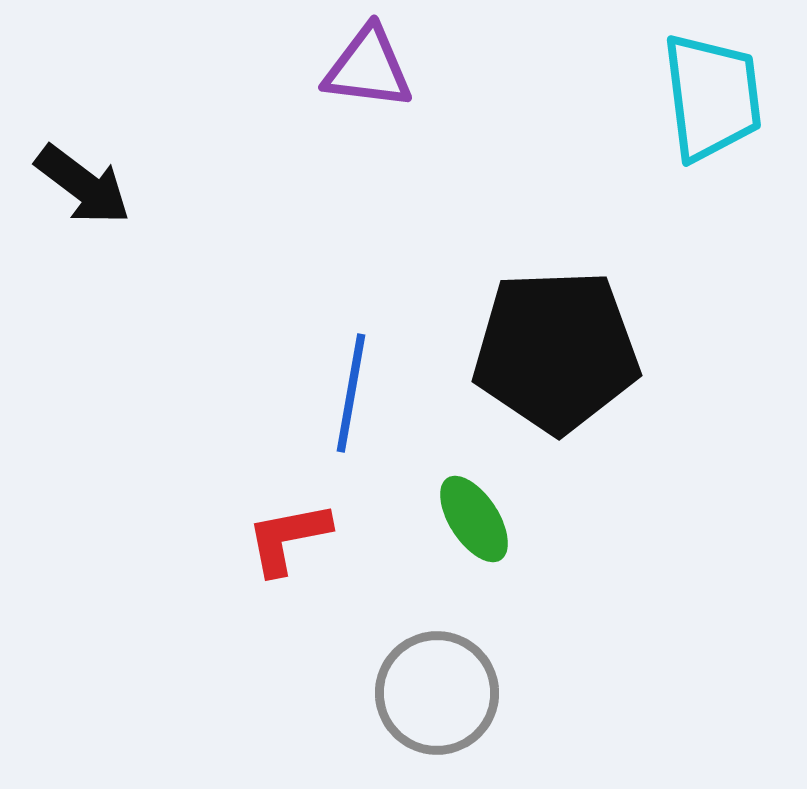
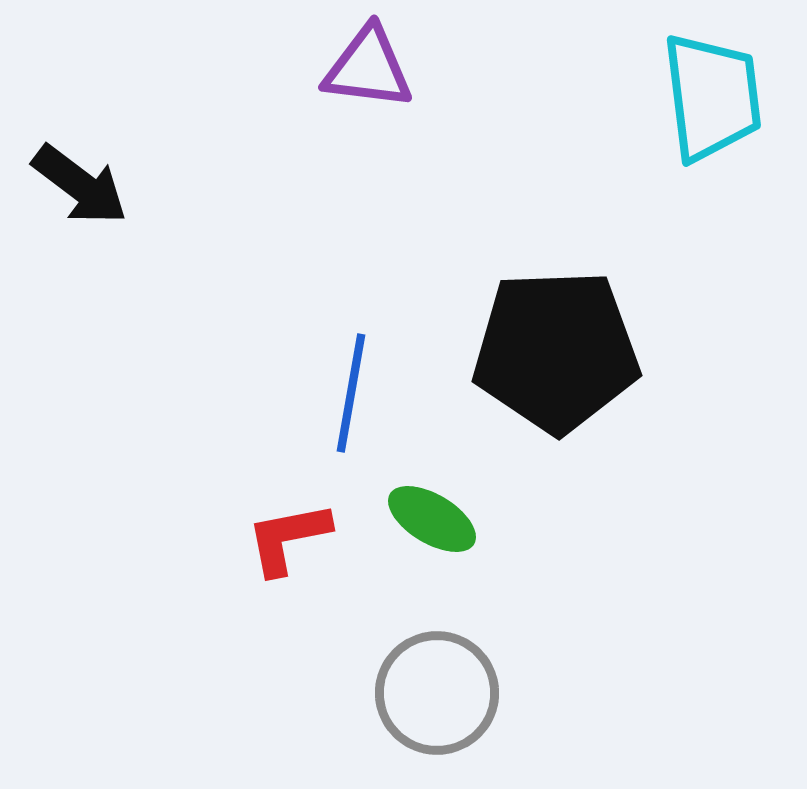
black arrow: moved 3 px left
green ellipse: moved 42 px left; rotated 26 degrees counterclockwise
